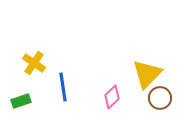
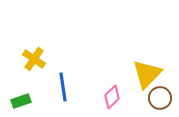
yellow cross: moved 4 px up
